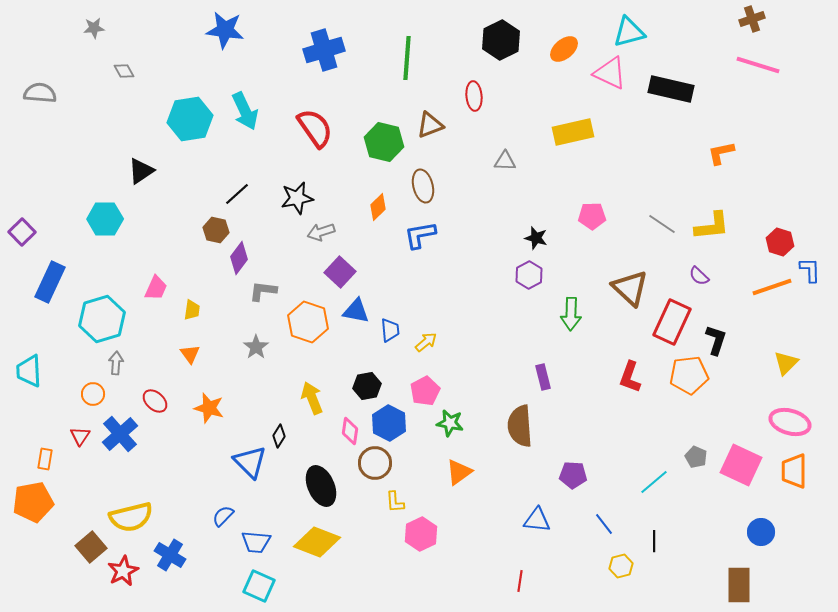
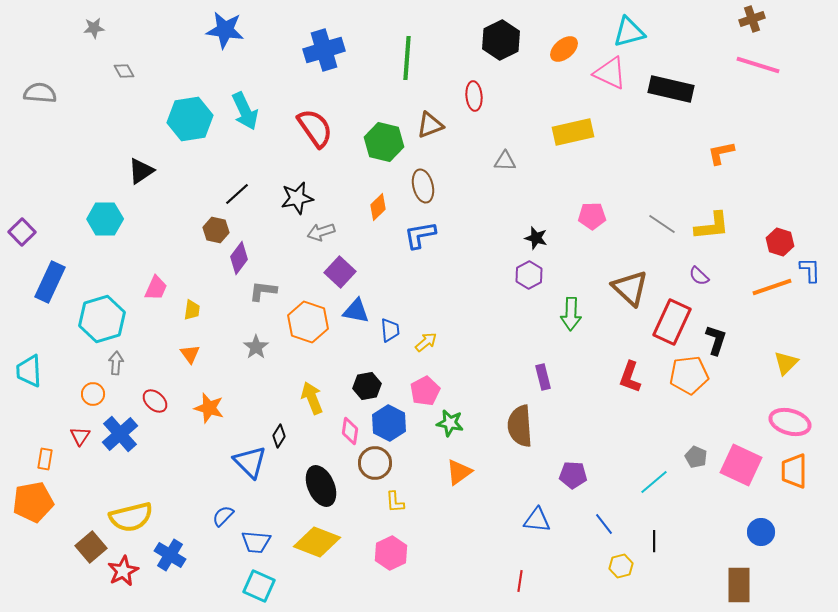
pink hexagon at (421, 534): moved 30 px left, 19 px down
